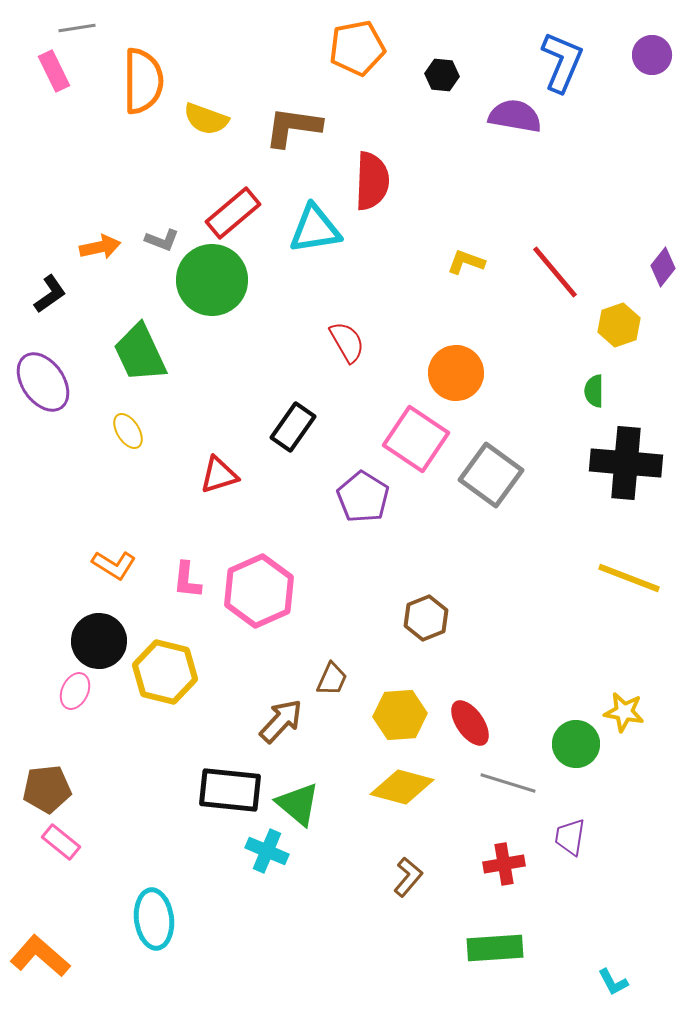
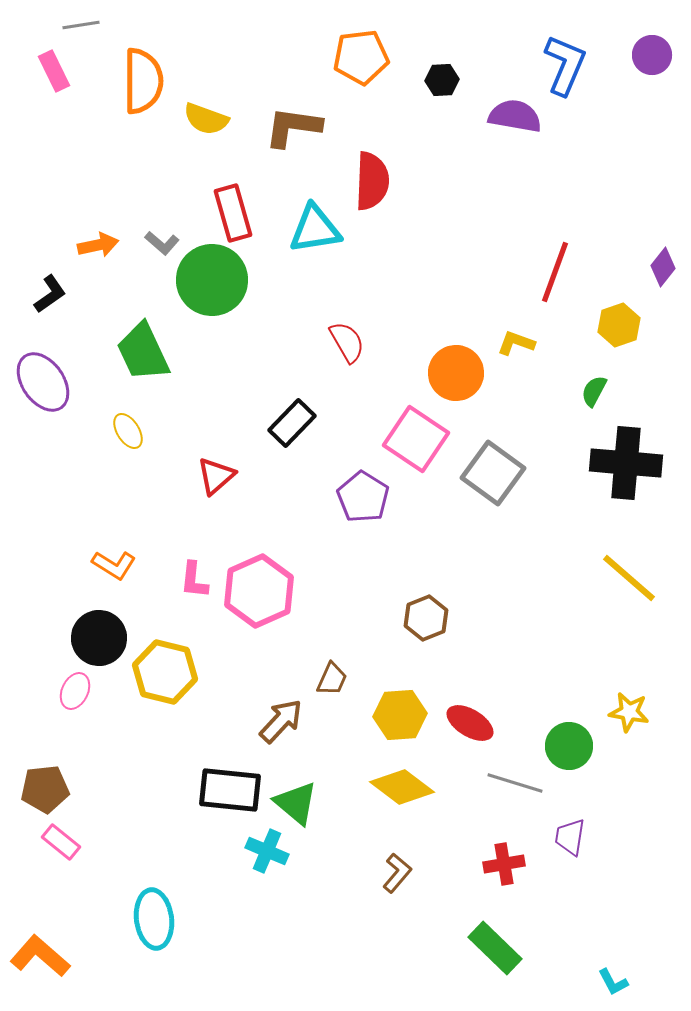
gray line at (77, 28): moved 4 px right, 3 px up
orange pentagon at (357, 48): moved 4 px right, 9 px down; rotated 4 degrees clockwise
blue L-shape at (562, 62): moved 3 px right, 3 px down
black hexagon at (442, 75): moved 5 px down; rotated 8 degrees counterclockwise
red rectangle at (233, 213): rotated 66 degrees counterclockwise
gray L-shape at (162, 240): moved 3 px down; rotated 20 degrees clockwise
orange arrow at (100, 247): moved 2 px left, 2 px up
yellow L-shape at (466, 262): moved 50 px right, 81 px down
red line at (555, 272): rotated 60 degrees clockwise
green trapezoid at (140, 353): moved 3 px right, 1 px up
green semicircle at (594, 391): rotated 28 degrees clockwise
black rectangle at (293, 427): moved 1 px left, 4 px up; rotated 9 degrees clockwise
red triangle at (219, 475): moved 3 px left, 1 px down; rotated 24 degrees counterclockwise
gray square at (491, 475): moved 2 px right, 2 px up
yellow line at (629, 578): rotated 20 degrees clockwise
pink L-shape at (187, 580): moved 7 px right
black circle at (99, 641): moved 3 px up
yellow star at (624, 712): moved 5 px right
red ellipse at (470, 723): rotated 24 degrees counterclockwise
green circle at (576, 744): moved 7 px left, 2 px down
gray line at (508, 783): moved 7 px right
yellow diamond at (402, 787): rotated 22 degrees clockwise
brown pentagon at (47, 789): moved 2 px left
green triangle at (298, 804): moved 2 px left, 1 px up
brown L-shape at (408, 877): moved 11 px left, 4 px up
green rectangle at (495, 948): rotated 48 degrees clockwise
